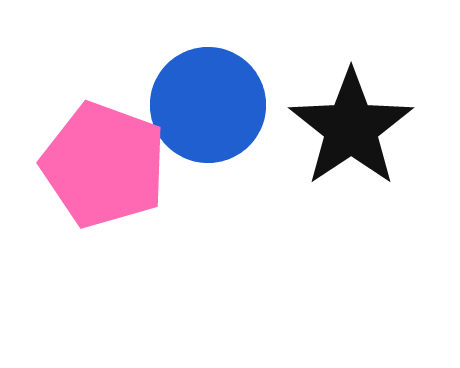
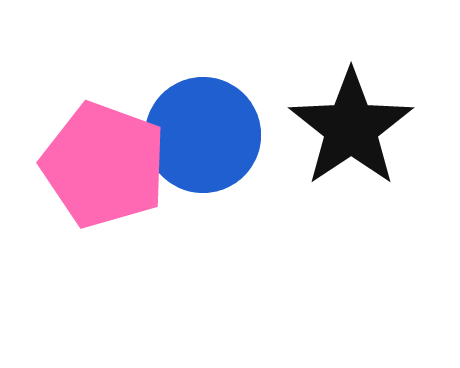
blue circle: moved 5 px left, 30 px down
